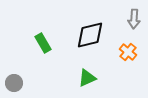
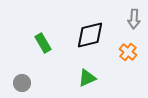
gray circle: moved 8 px right
